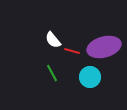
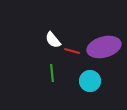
green line: rotated 24 degrees clockwise
cyan circle: moved 4 px down
